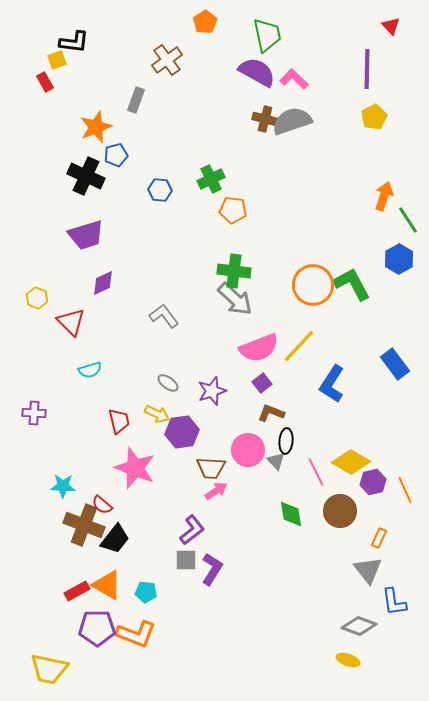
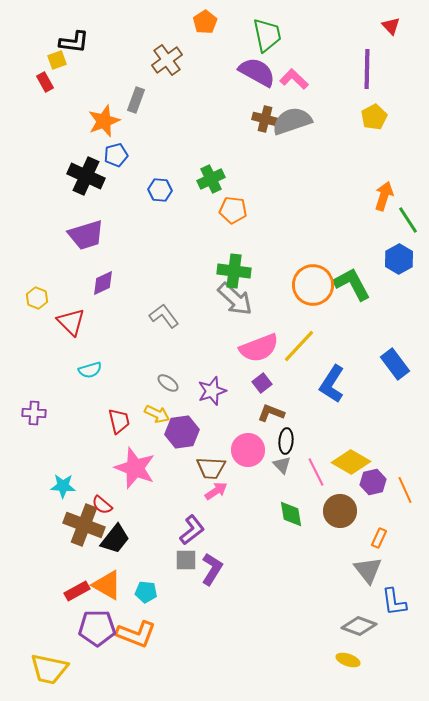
orange star at (96, 127): moved 8 px right, 6 px up
gray triangle at (276, 461): moved 6 px right, 4 px down
